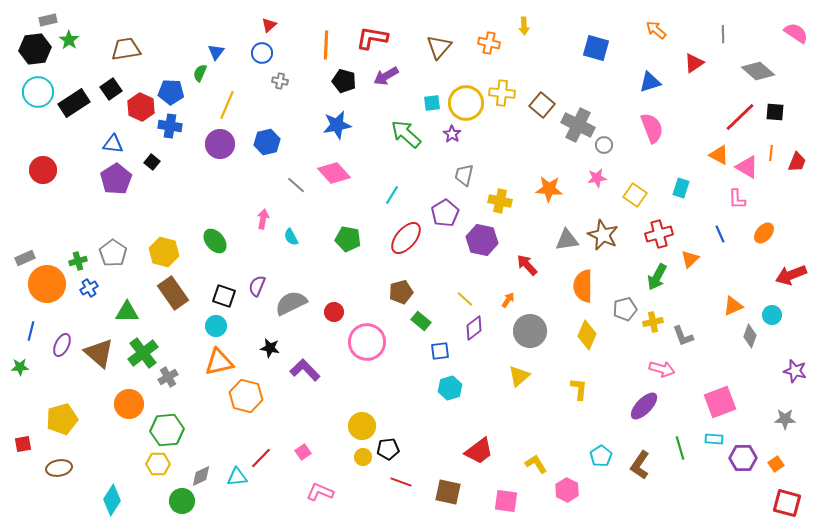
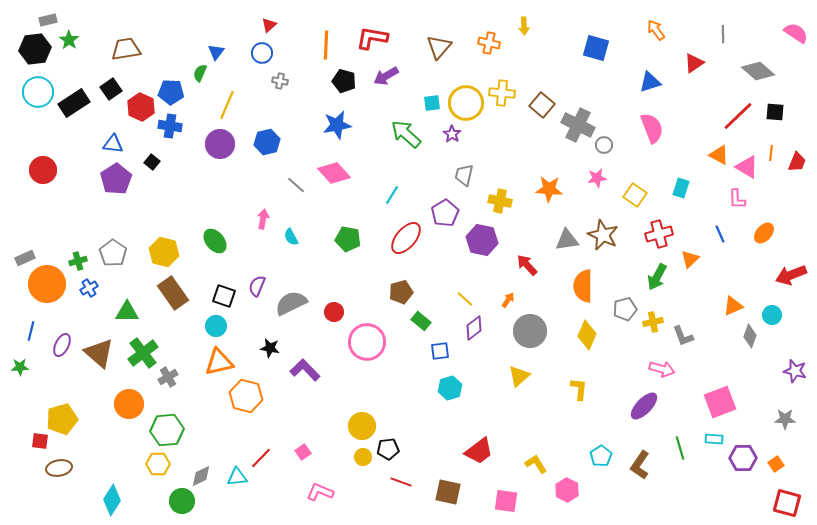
orange arrow at (656, 30): rotated 15 degrees clockwise
red line at (740, 117): moved 2 px left, 1 px up
red square at (23, 444): moved 17 px right, 3 px up; rotated 18 degrees clockwise
